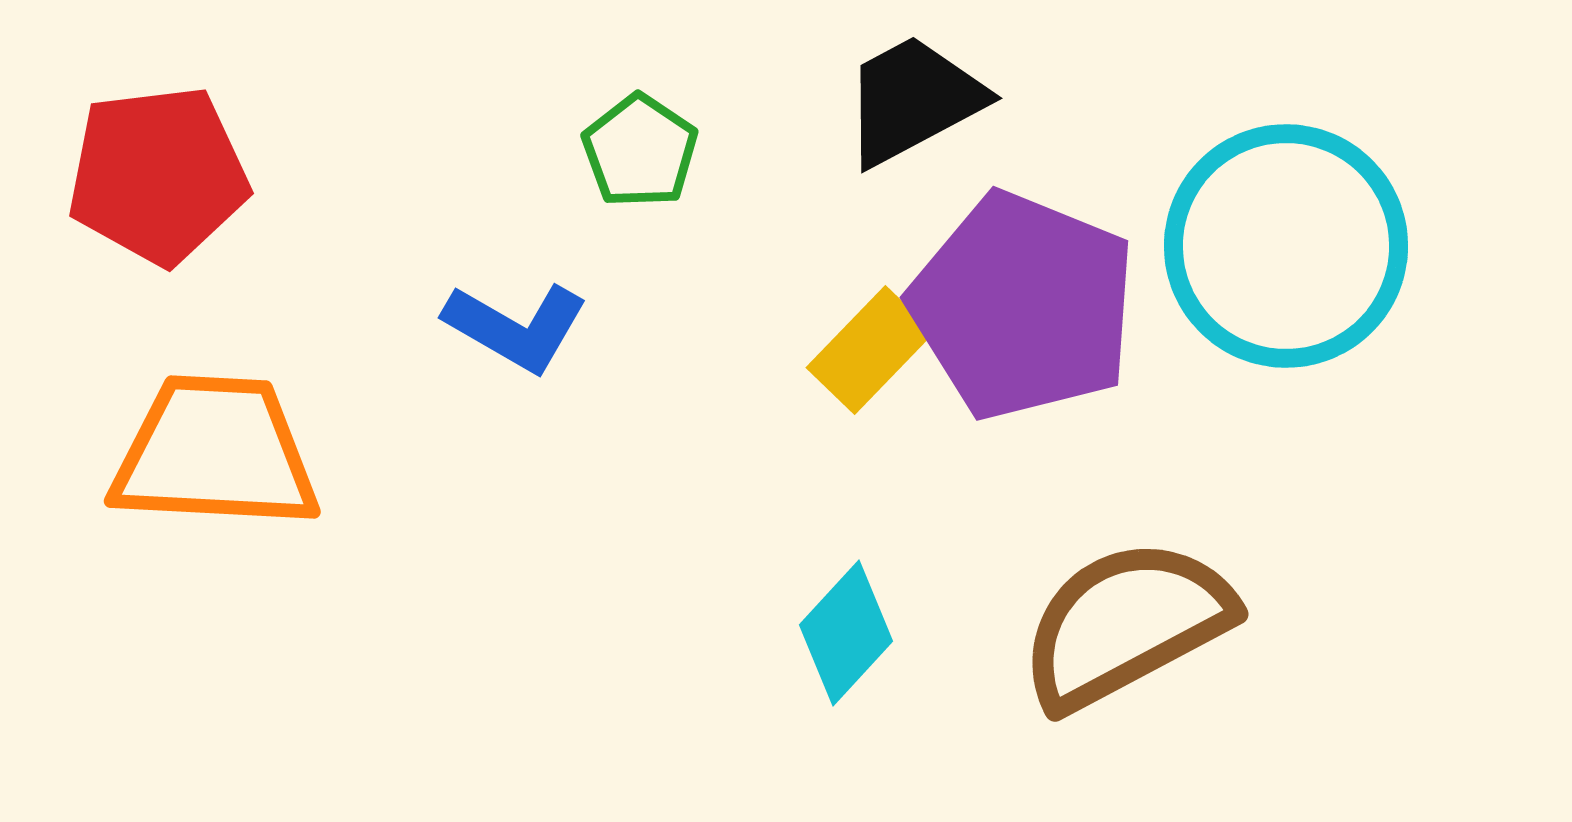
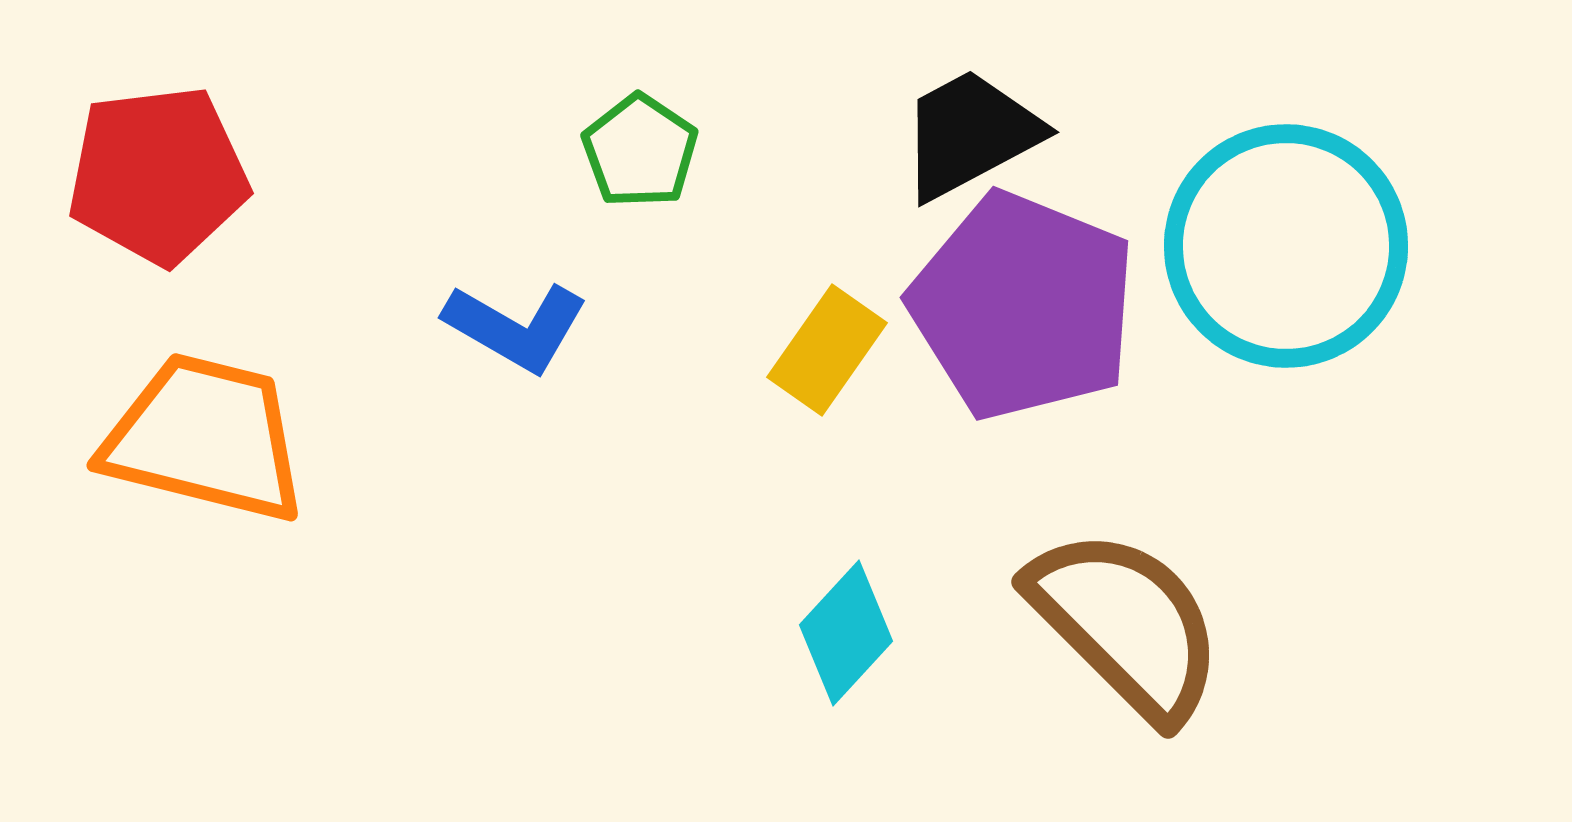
black trapezoid: moved 57 px right, 34 px down
yellow rectangle: moved 43 px left; rotated 9 degrees counterclockwise
orange trapezoid: moved 10 px left, 15 px up; rotated 11 degrees clockwise
brown semicircle: rotated 73 degrees clockwise
